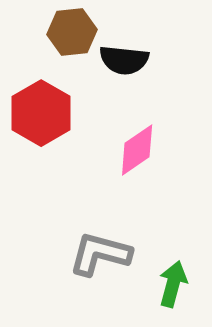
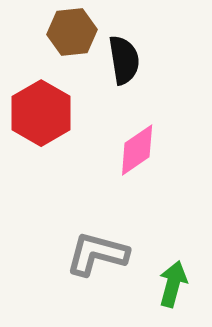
black semicircle: rotated 105 degrees counterclockwise
gray L-shape: moved 3 px left
